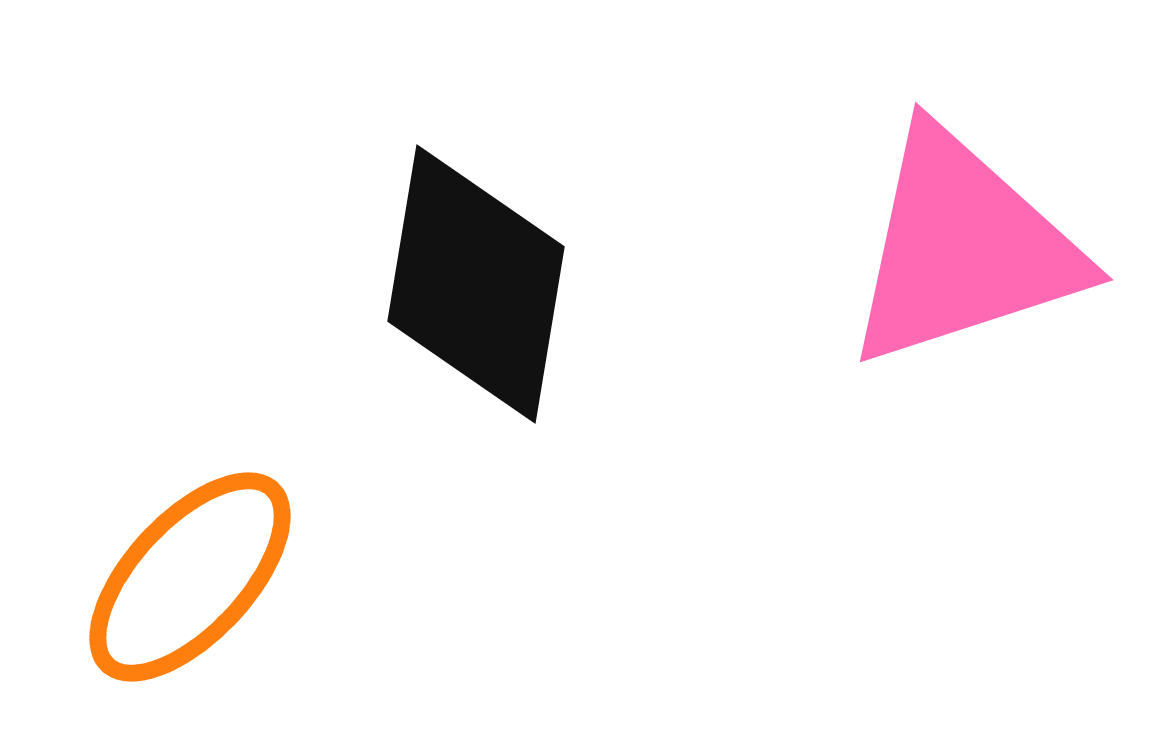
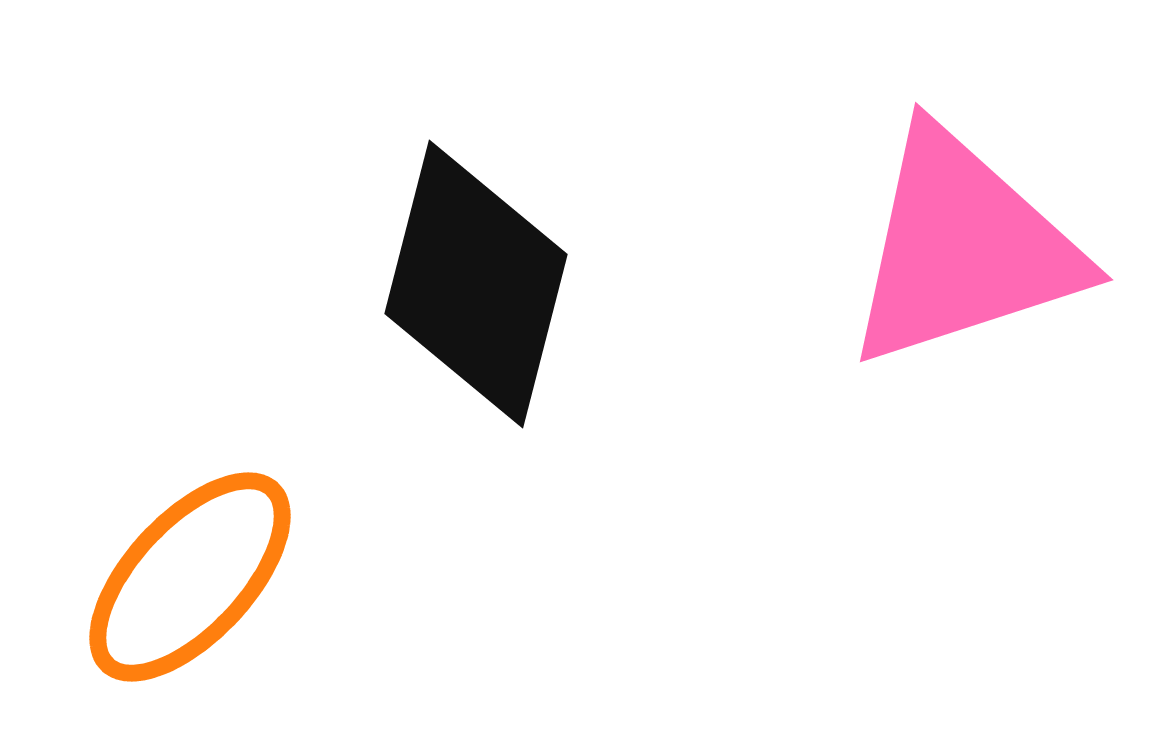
black diamond: rotated 5 degrees clockwise
